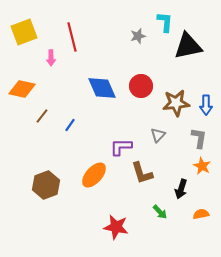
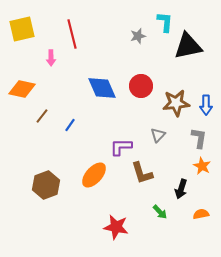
yellow square: moved 2 px left, 3 px up; rotated 8 degrees clockwise
red line: moved 3 px up
